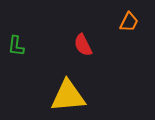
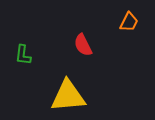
green L-shape: moved 7 px right, 9 px down
